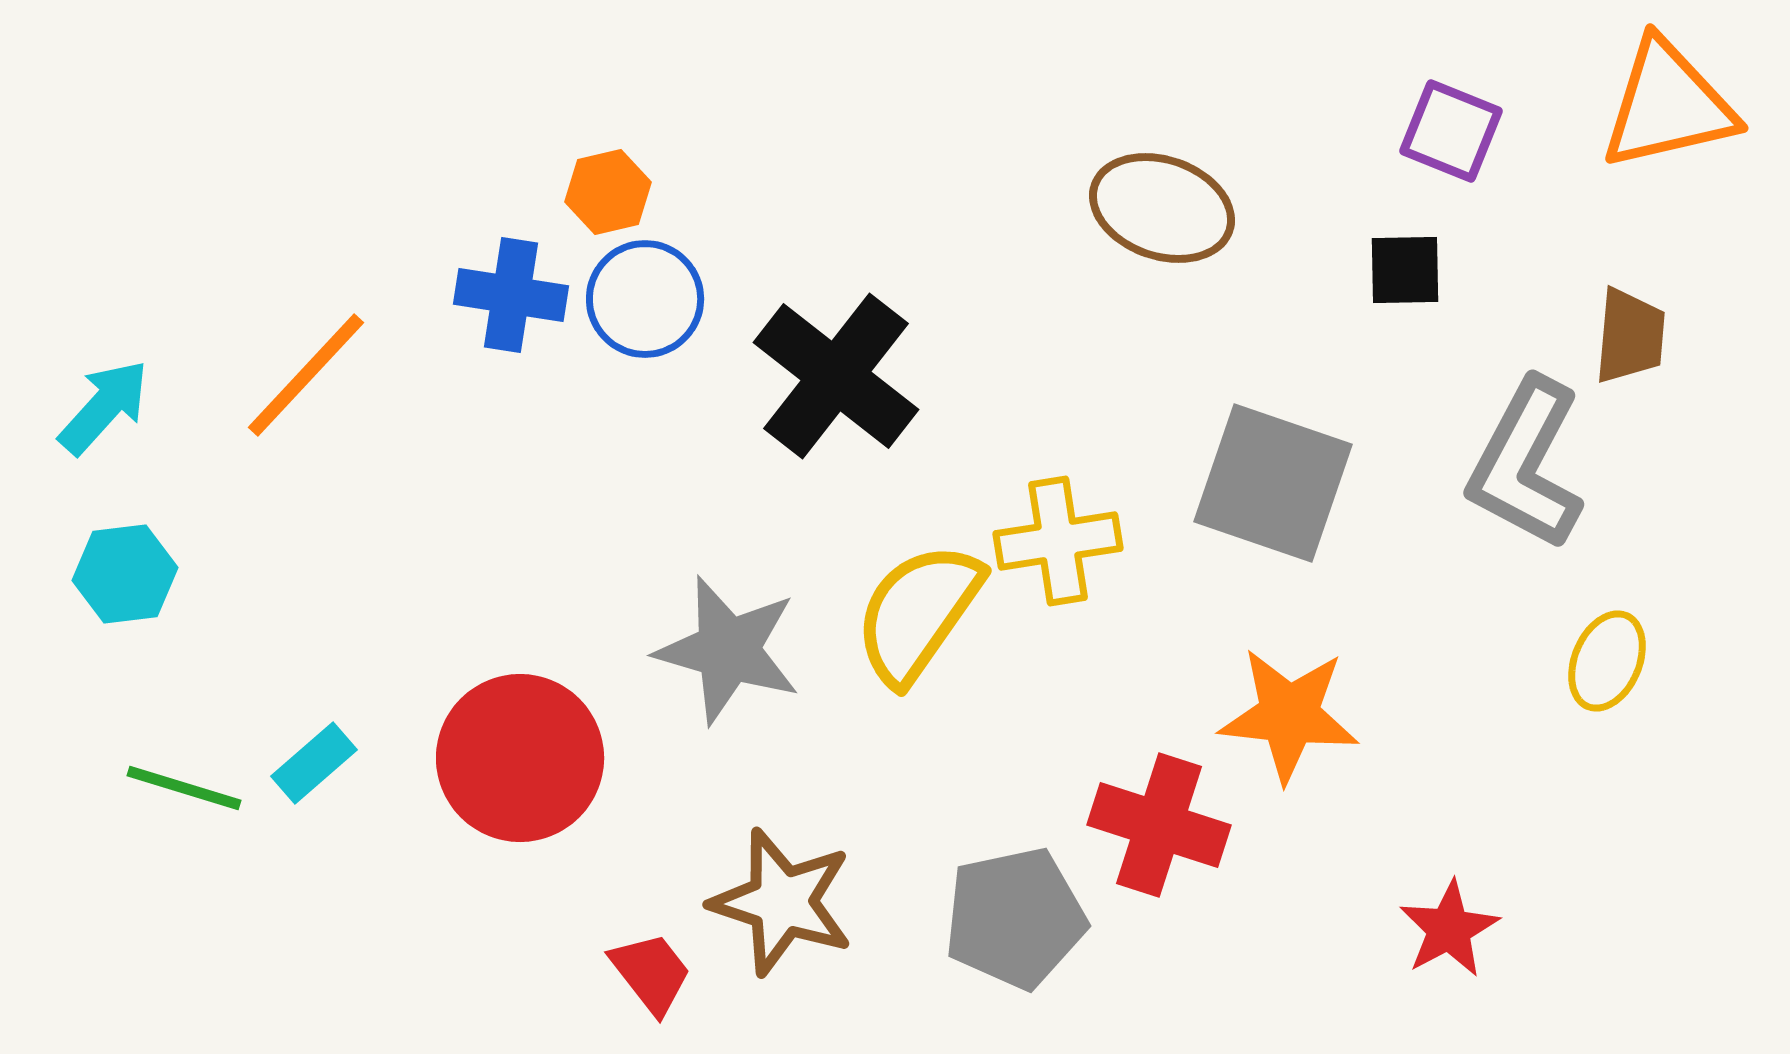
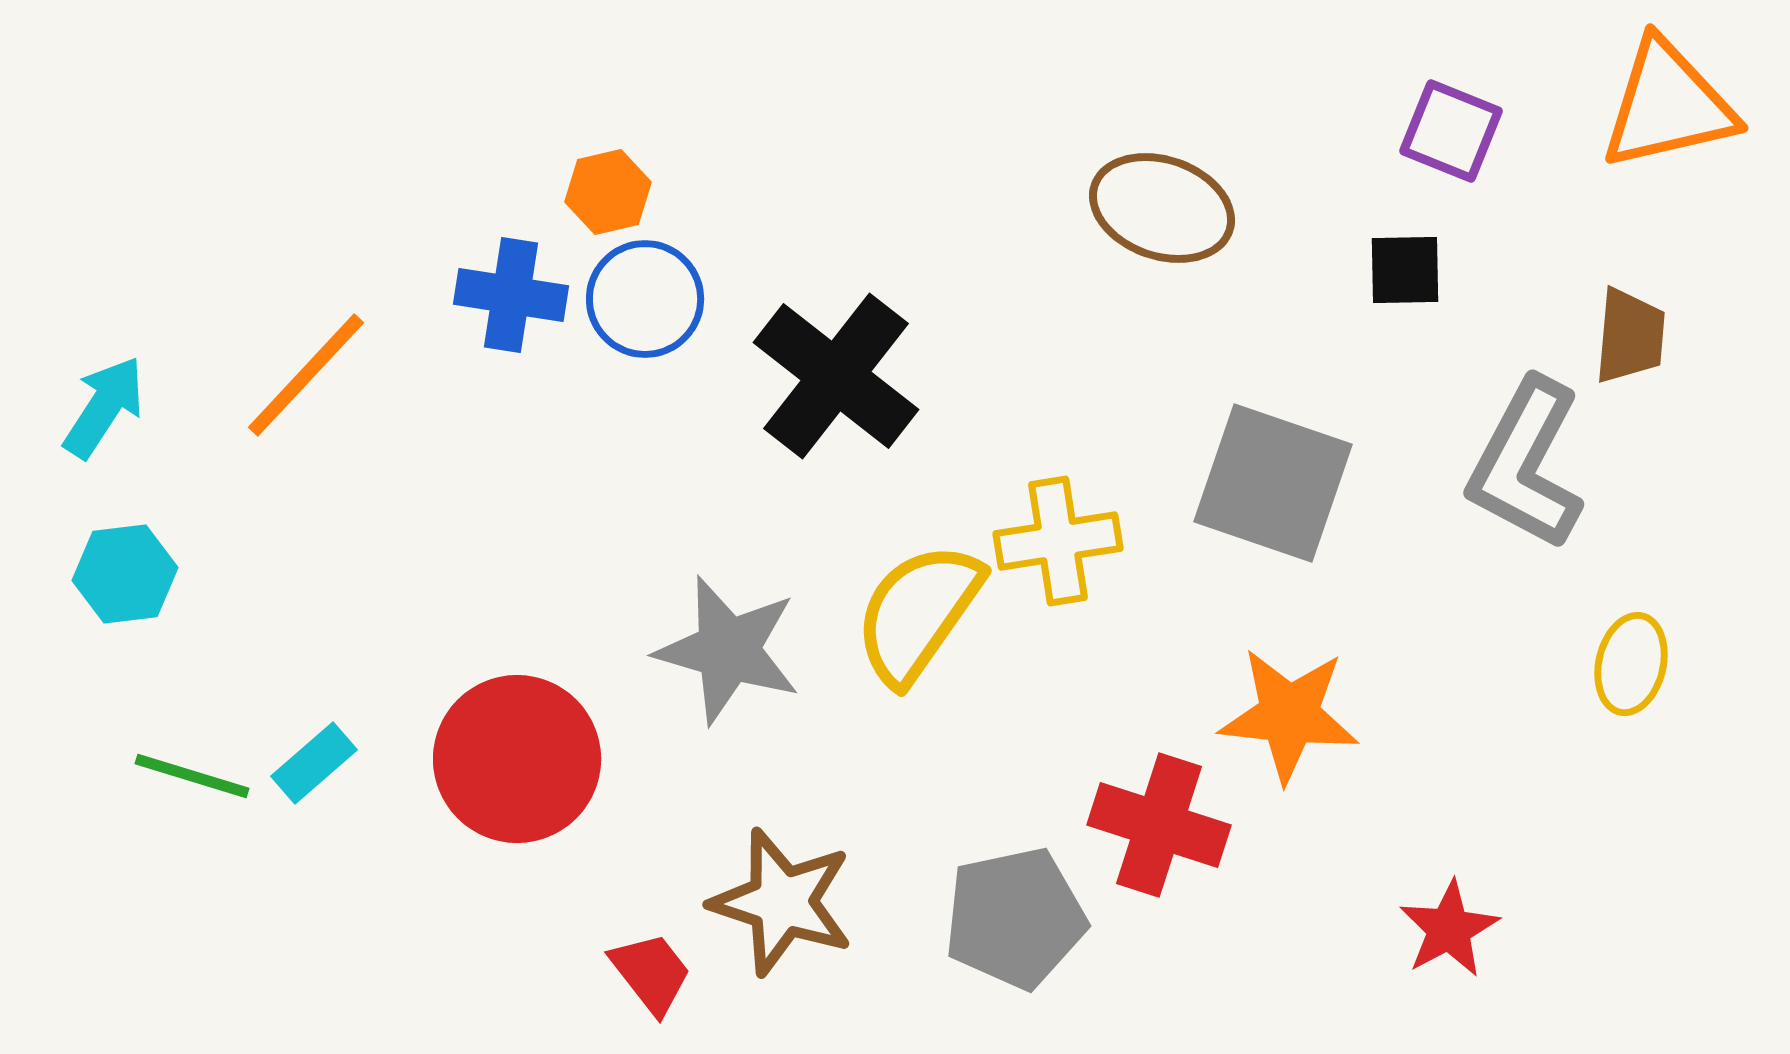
cyan arrow: rotated 9 degrees counterclockwise
yellow ellipse: moved 24 px right, 3 px down; rotated 10 degrees counterclockwise
red circle: moved 3 px left, 1 px down
green line: moved 8 px right, 12 px up
